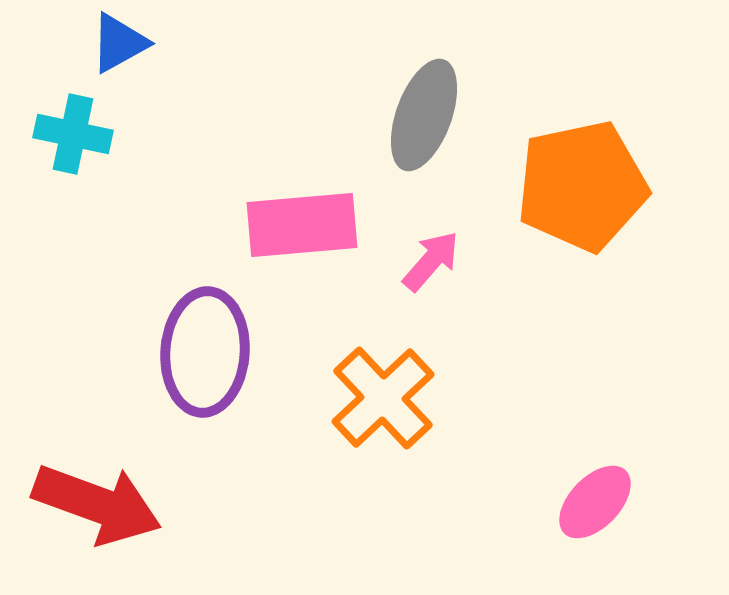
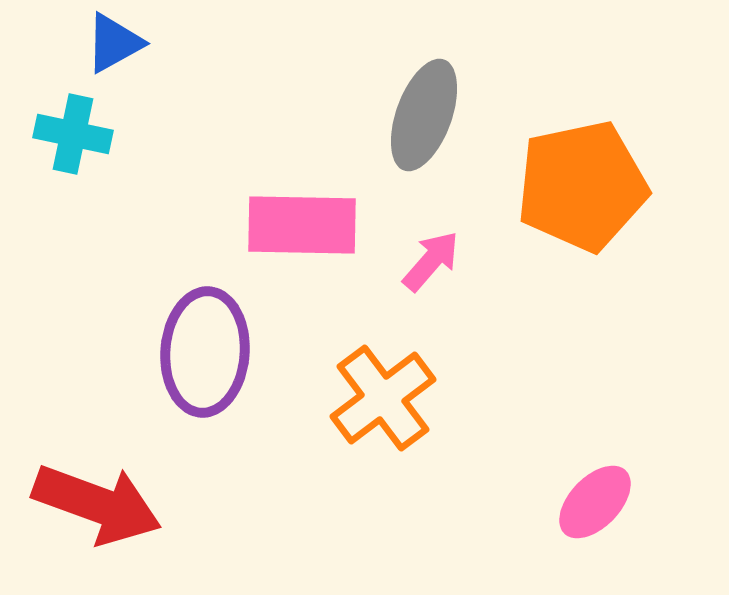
blue triangle: moved 5 px left
pink rectangle: rotated 6 degrees clockwise
orange cross: rotated 6 degrees clockwise
